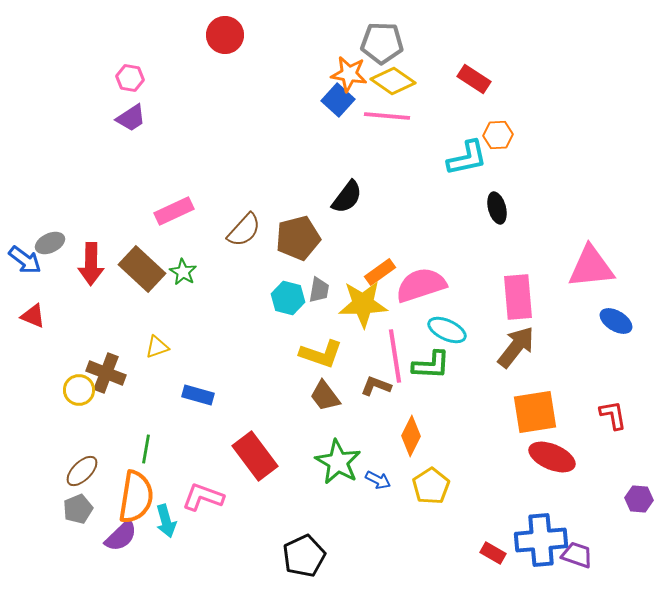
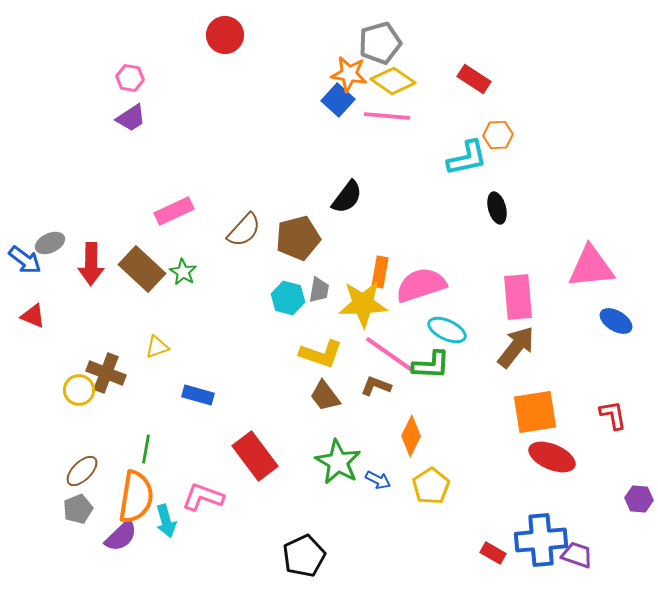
gray pentagon at (382, 43): moved 2 px left; rotated 18 degrees counterclockwise
orange rectangle at (380, 272): rotated 44 degrees counterclockwise
pink line at (395, 356): moved 6 px left, 2 px up; rotated 46 degrees counterclockwise
